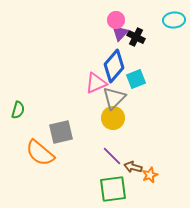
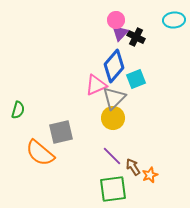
pink triangle: moved 2 px down
brown arrow: rotated 42 degrees clockwise
